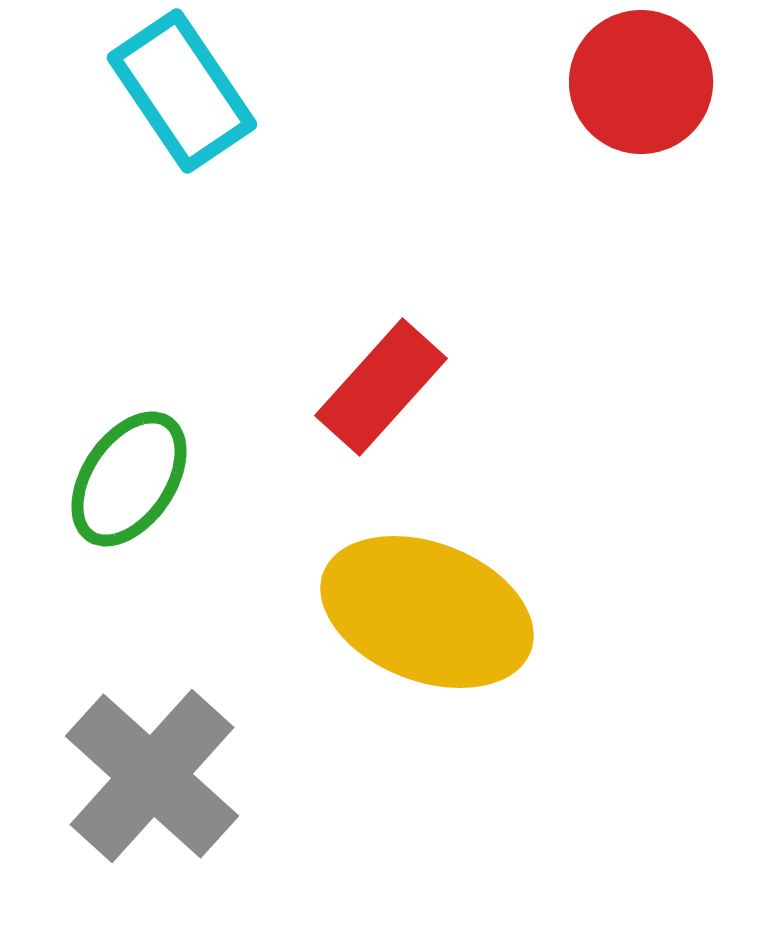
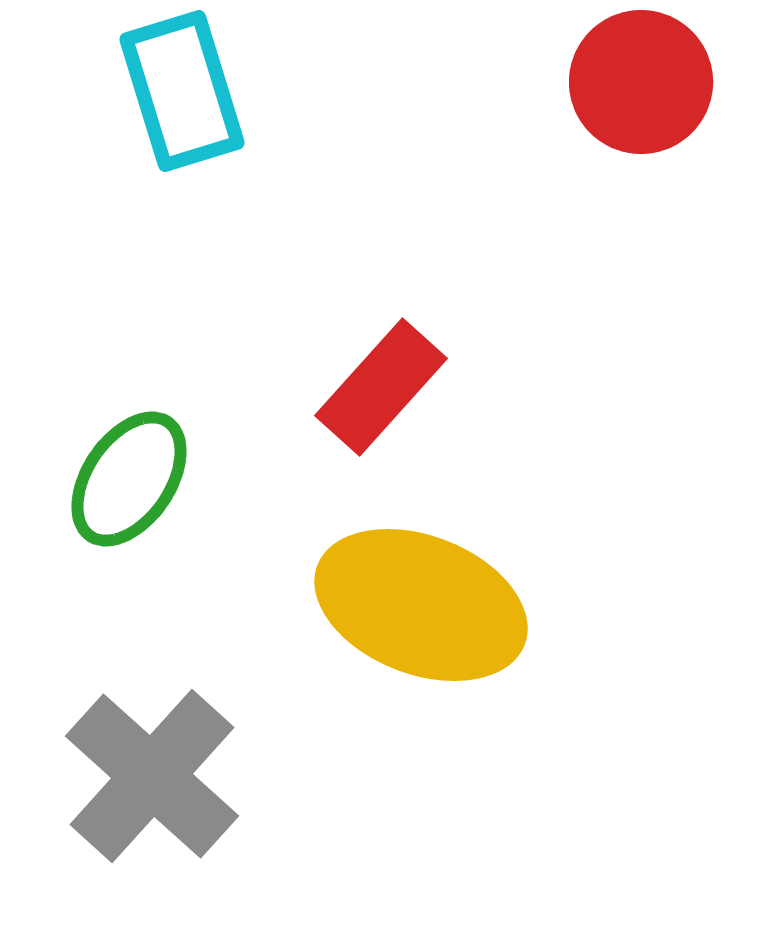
cyan rectangle: rotated 17 degrees clockwise
yellow ellipse: moved 6 px left, 7 px up
